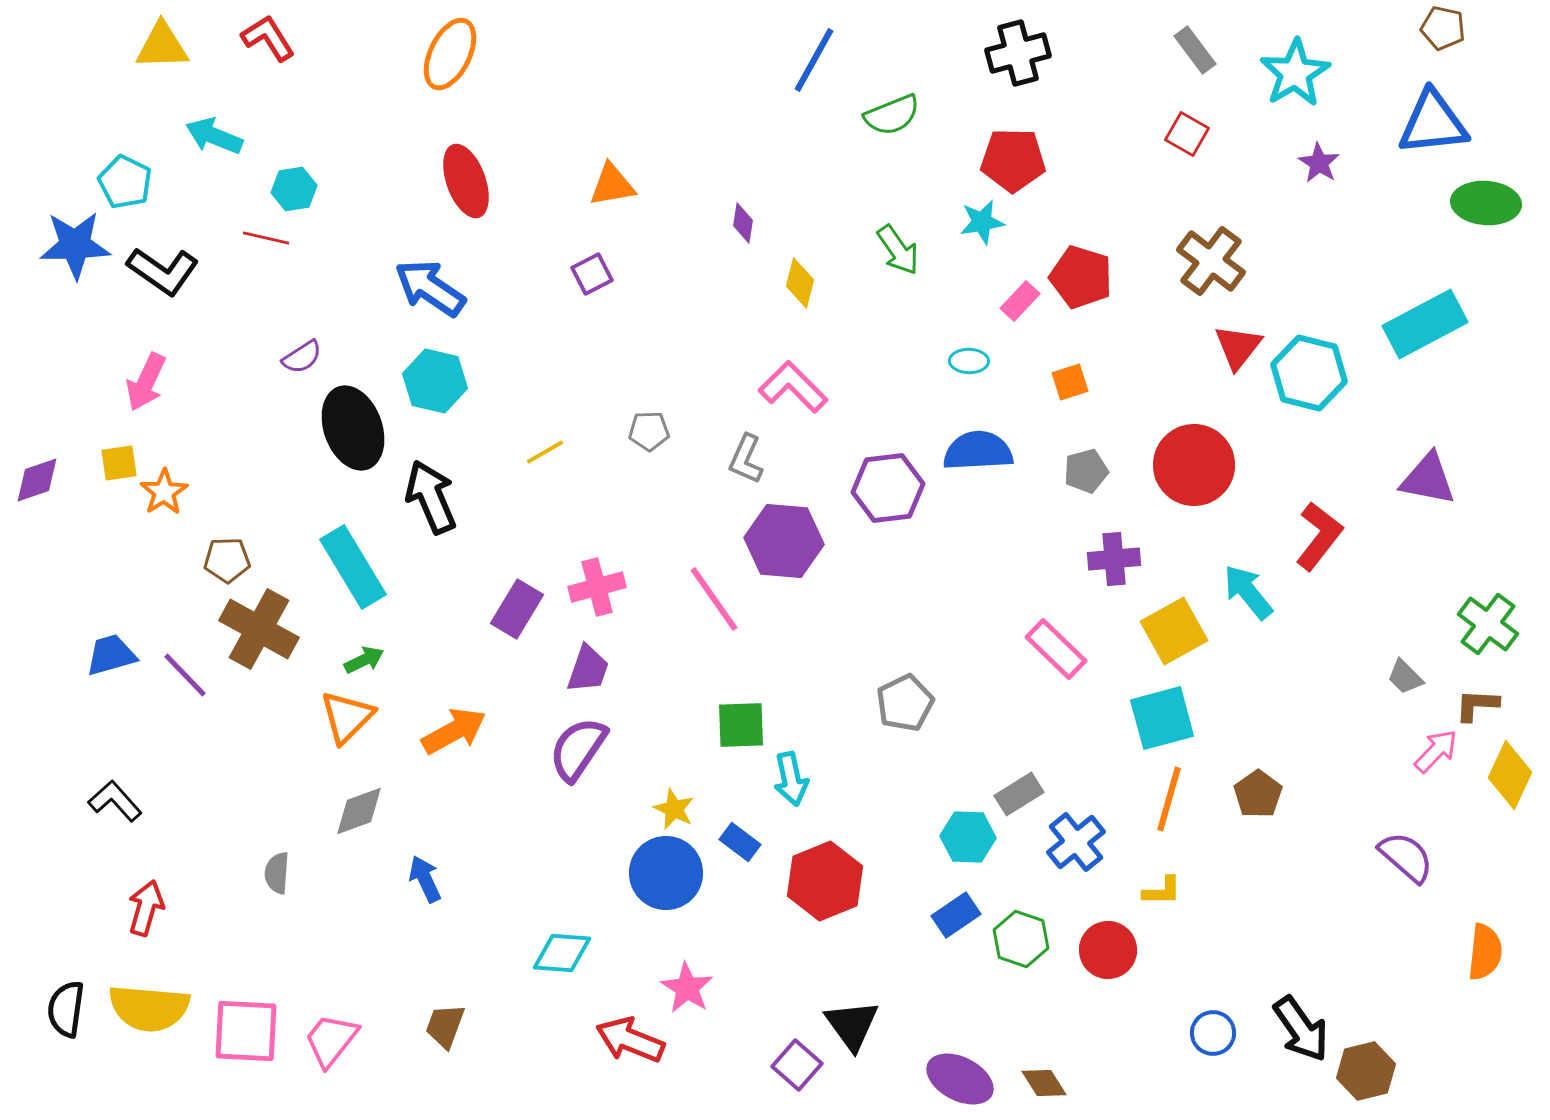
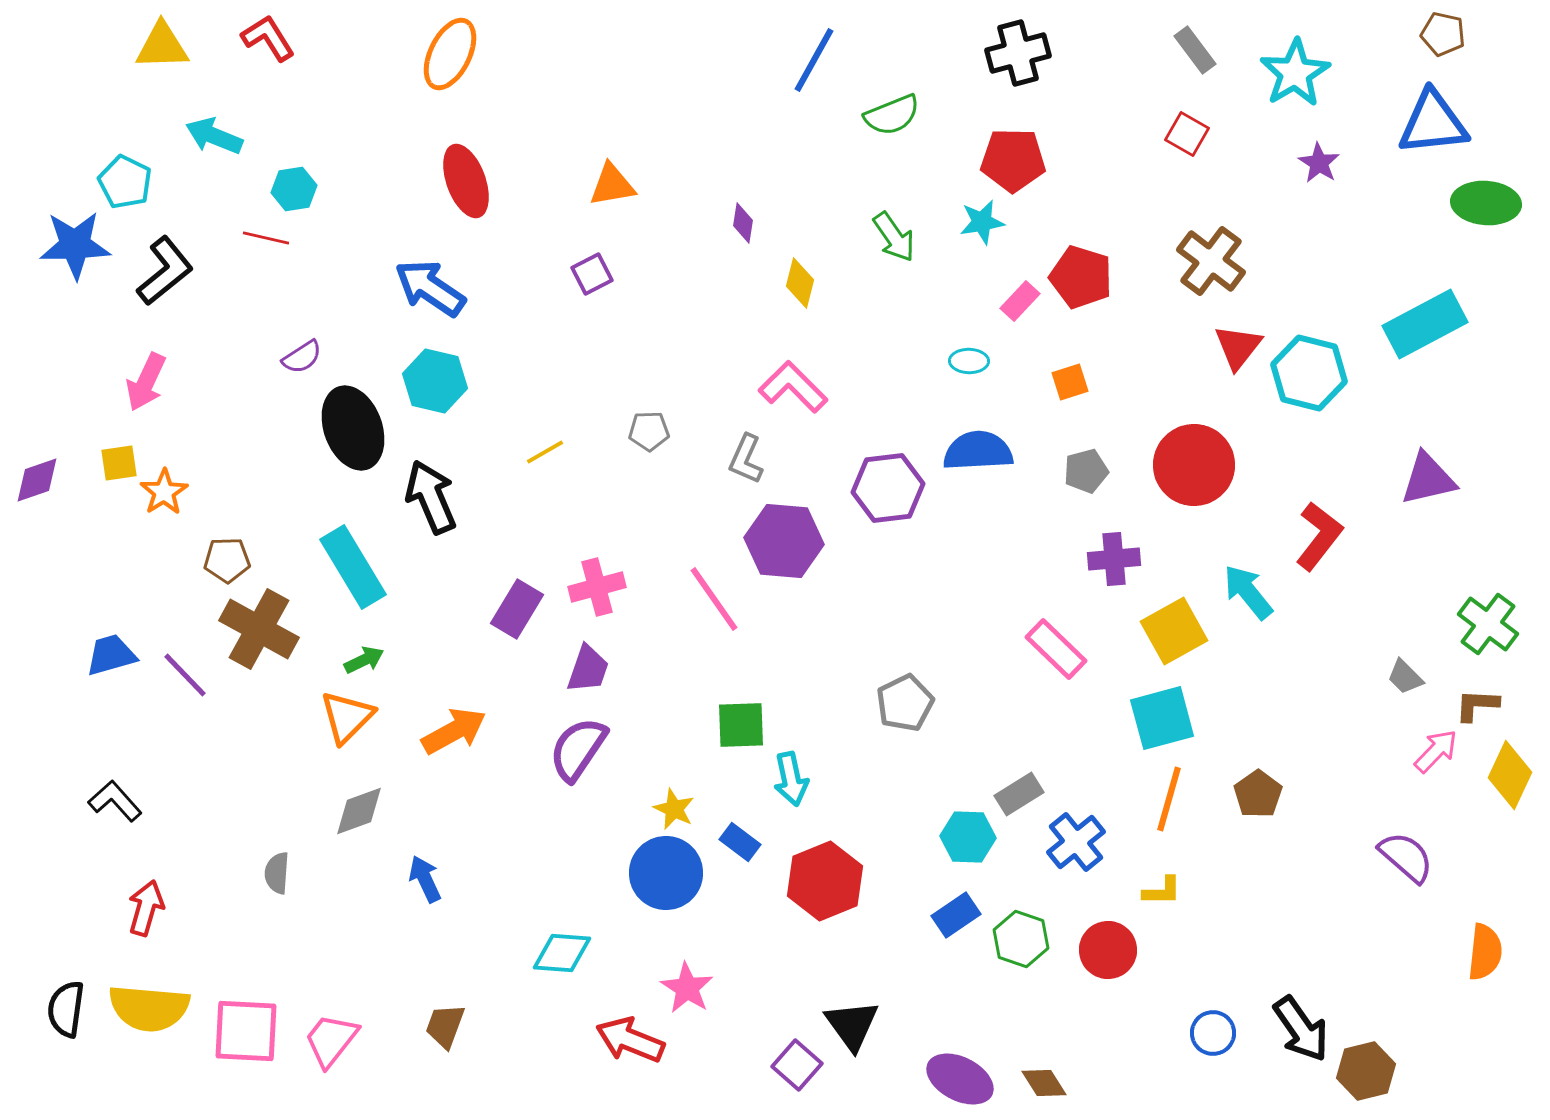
brown pentagon at (1443, 28): moved 6 px down
green arrow at (898, 250): moved 4 px left, 13 px up
black L-shape at (163, 271): moved 2 px right; rotated 74 degrees counterclockwise
purple triangle at (1428, 479): rotated 24 degrees counterclockwise
